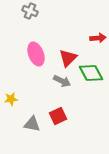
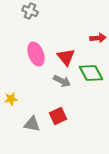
red triangle: moved 2 px left, 1 px up; rotated 24 degrees counterclockwise
